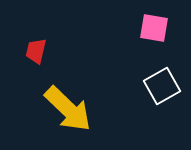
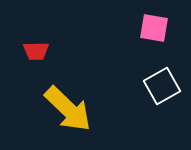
red trapezoid: rotated 104 degrees counterclockwise
